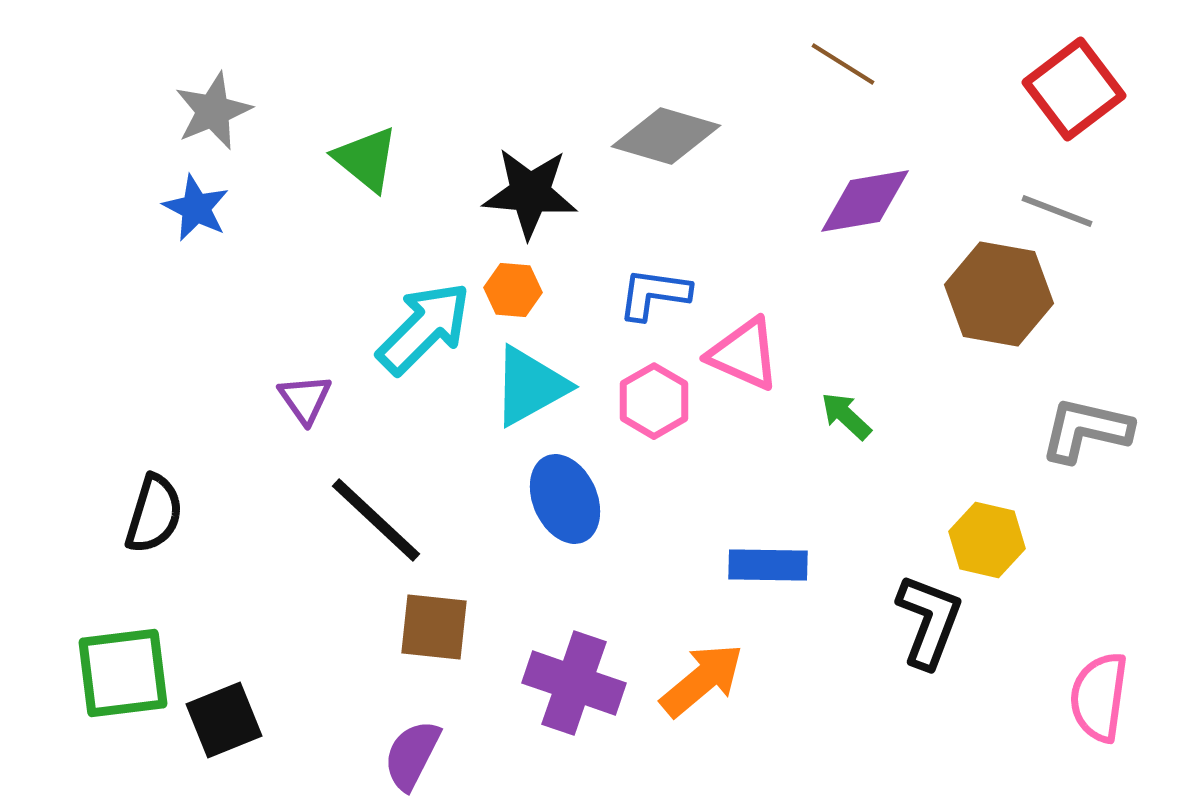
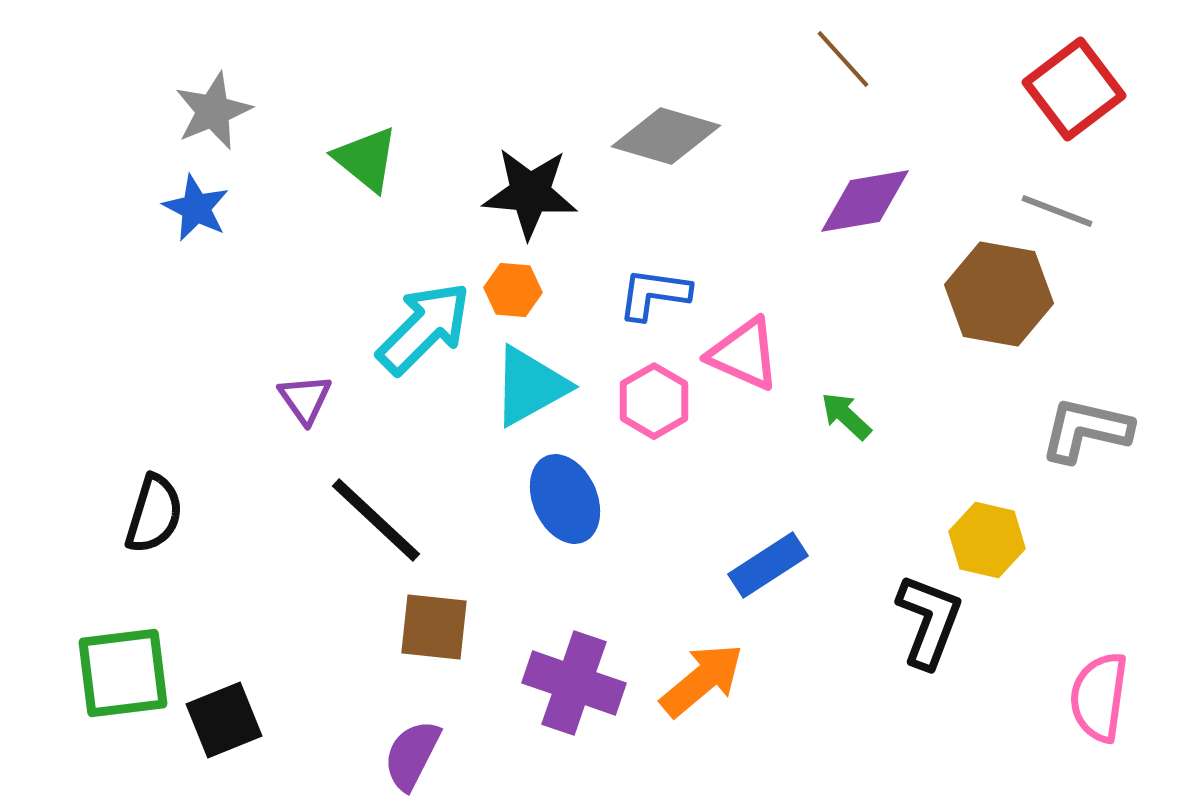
brown line: moved 5 px up; rotated 16 degrees clockwise
blue rectangle: rotated 34 degrees counterclockwise
